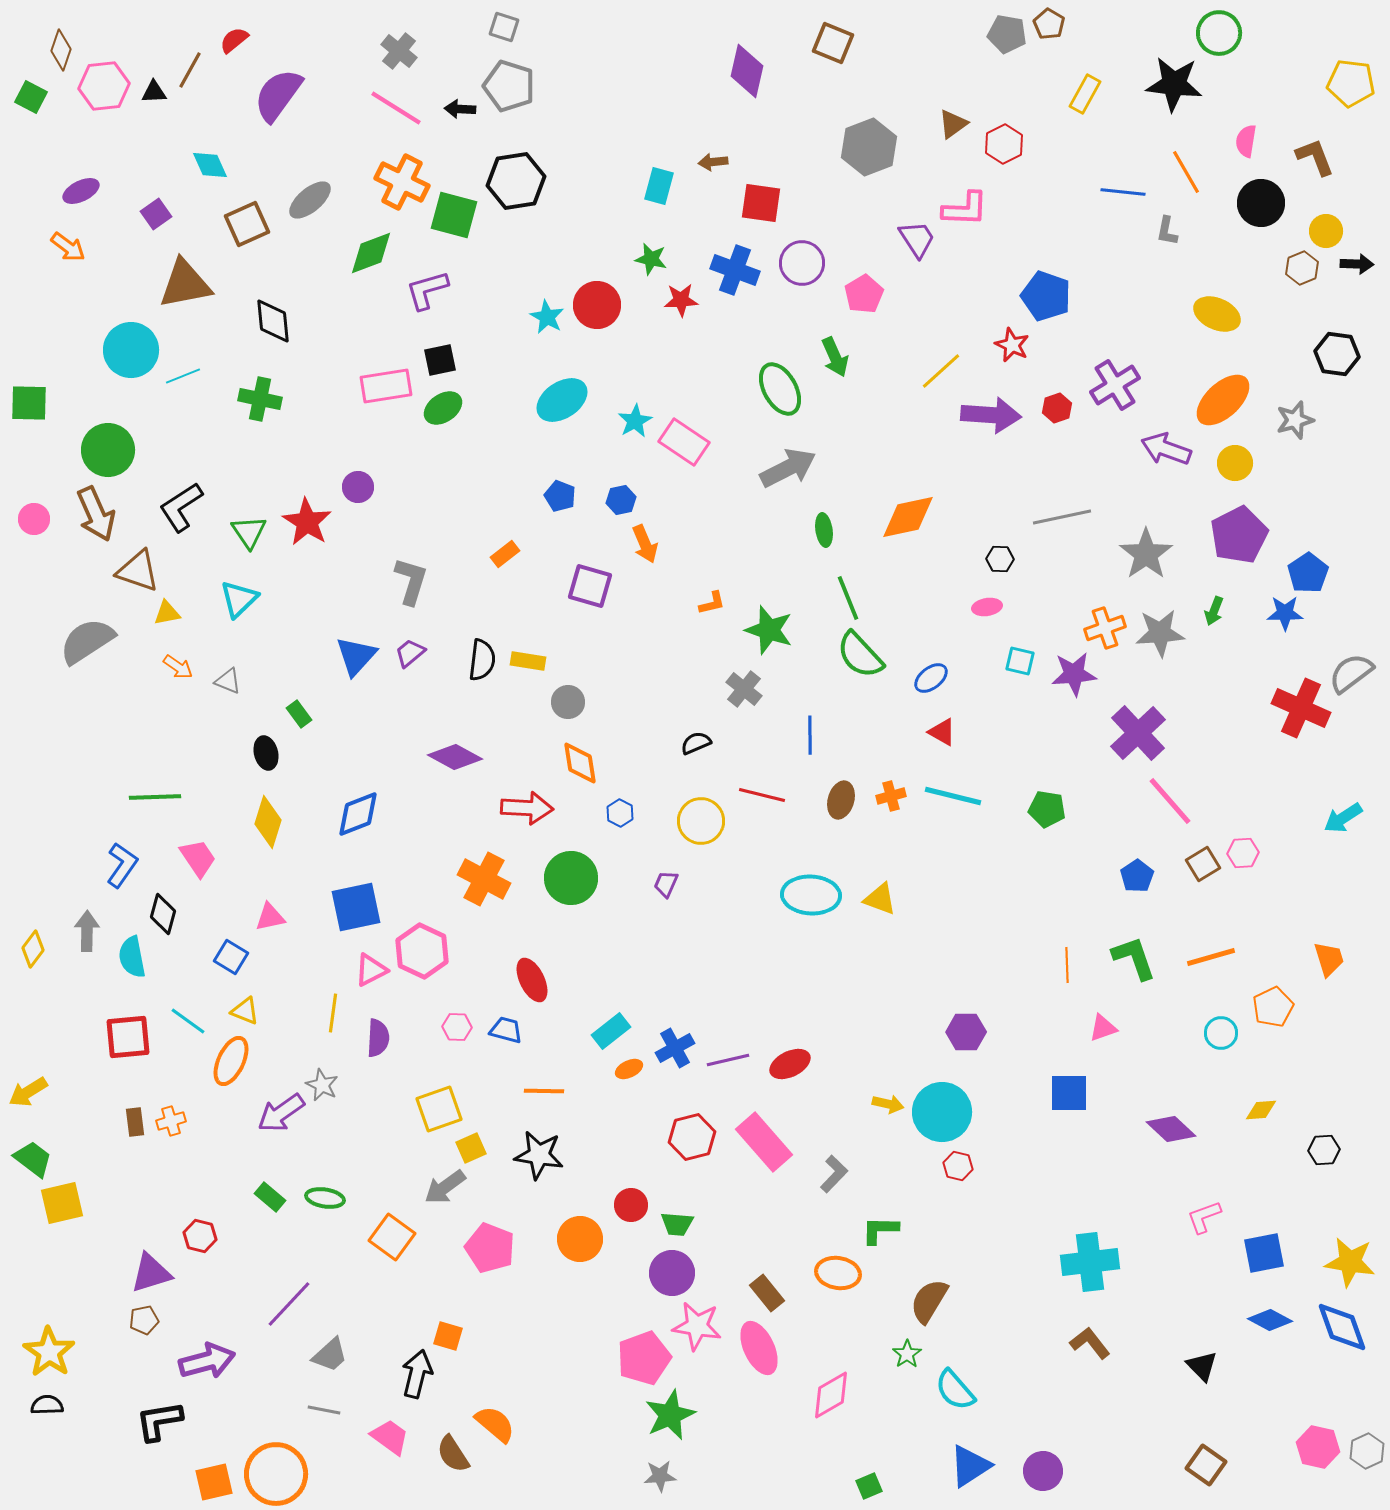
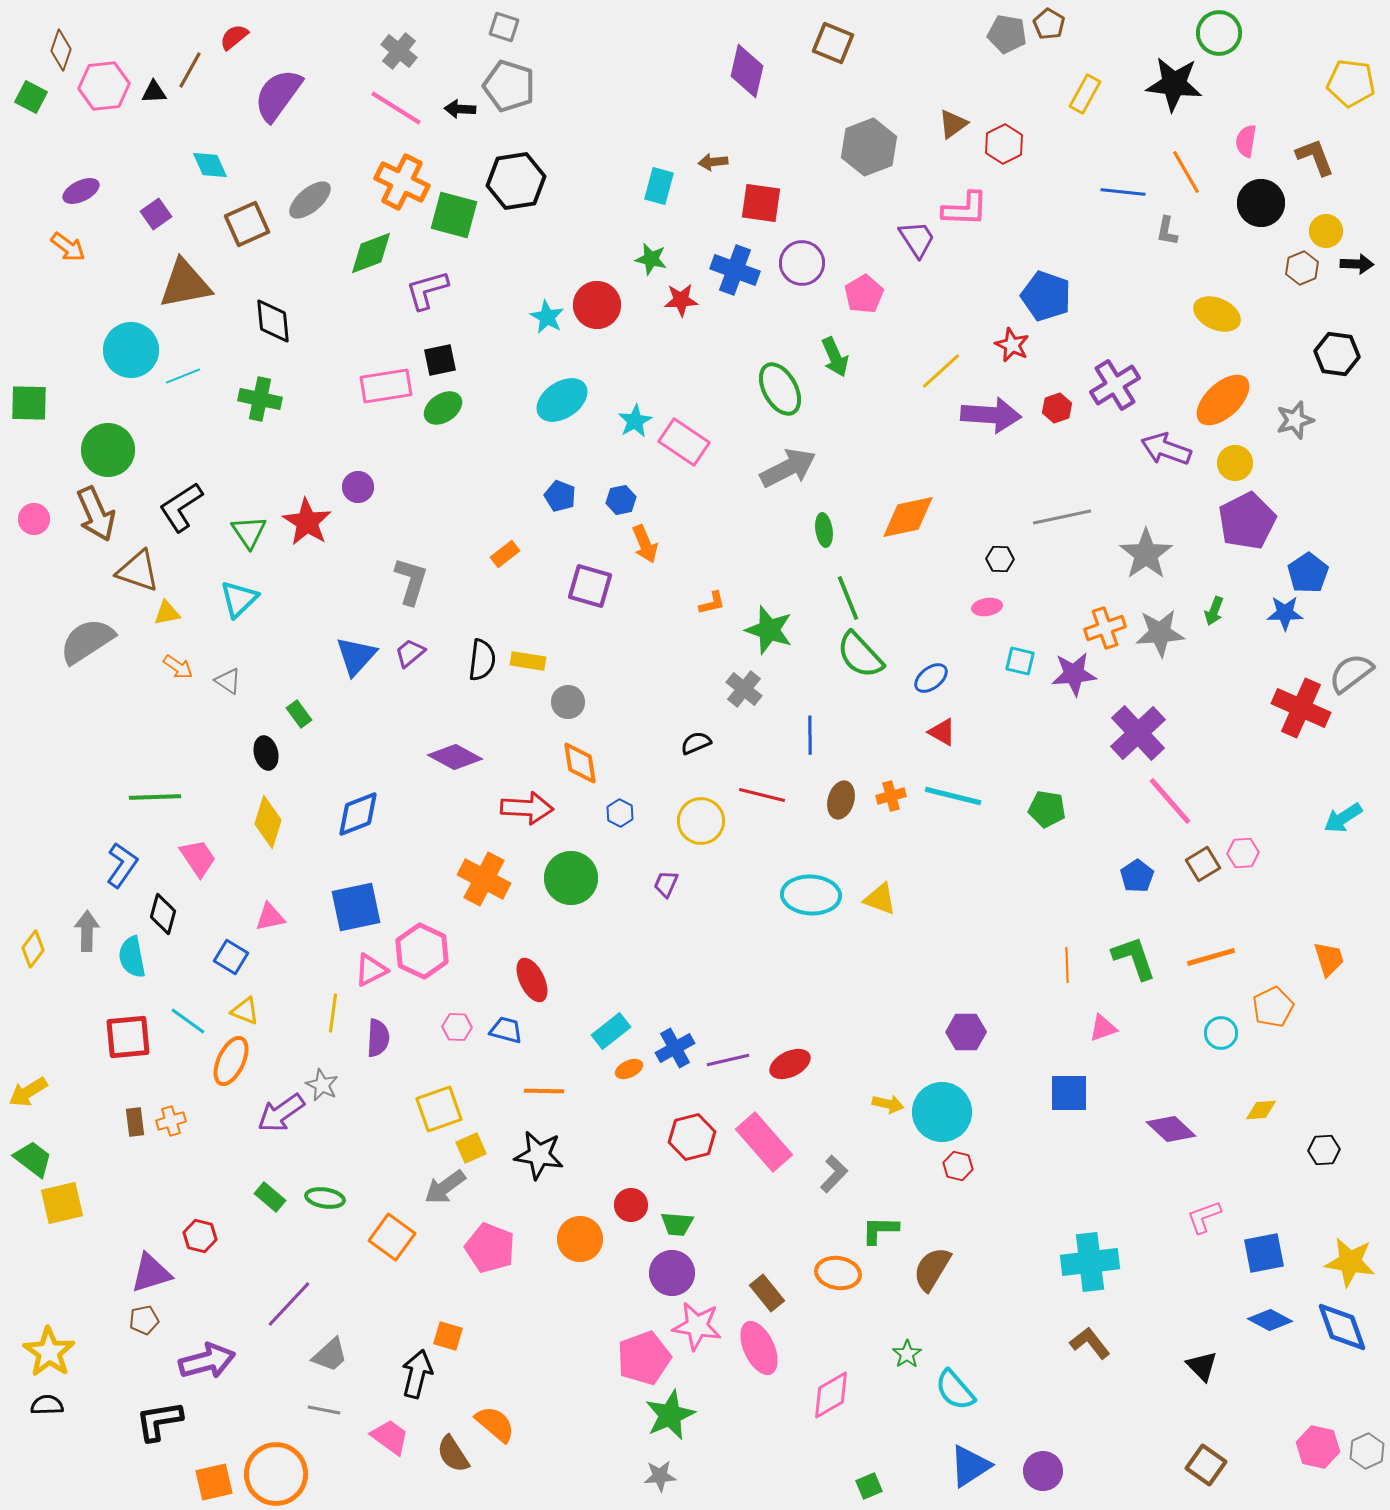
red semicircle at (234, 40): moved 3 px up
purple pentagon at (1239, 535): moved 8 px right, 14 px up
gray triangle at (228, 681): rotated 12 degrees clockwise
brown semicircle at (929, 1301): moved 3 px right, 32 px up
